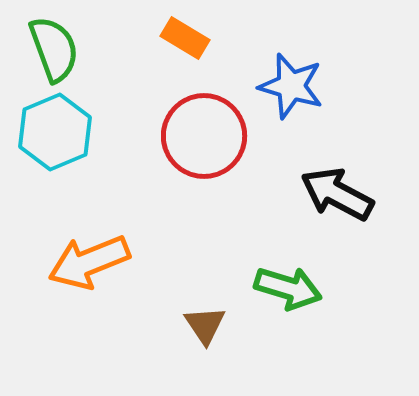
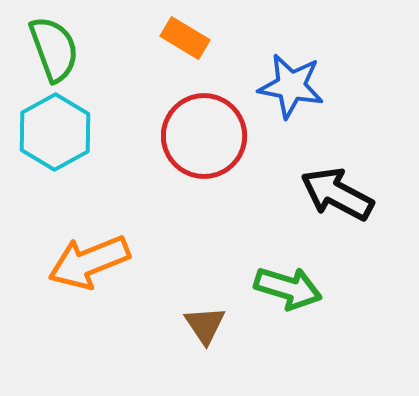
blue star: rotated 6 degrees counterclockwise
cyan hexagon: rotated 6 degrees counterclockwise
